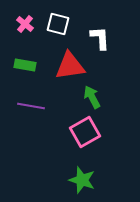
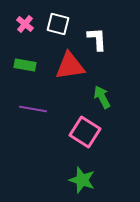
white L-shape: moved 3 px left, 1 px down
green arrow: moved 10 px right
purple line: moved 2 px right, 3 px down
pink square: rotated 28 degrees counterclockwise
